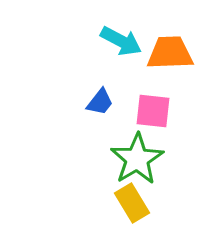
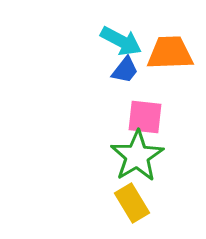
blue trapezoid: moved 25 px right, 32 px up
pink square: moved 8 px left, 6 px down
green star: moved 3 px up
